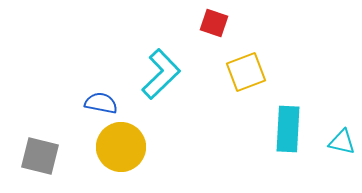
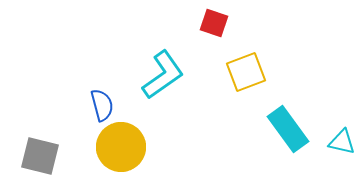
cyan L-shape: moved 2 px right, 1 px down; rotated 9 degrees clockwise
blue semicircle: moved 1 px right, 2 px down; rotated 64 degrees clockwise
cyan rectangle: rotated 39 degrees counterclockwise
